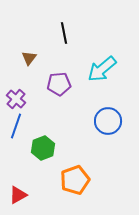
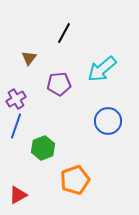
black line: rotated 40 degrees clockwise
purple cross: rotated 18 degrees clockwise
